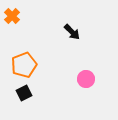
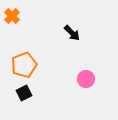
black arrow: moved 1 px down
